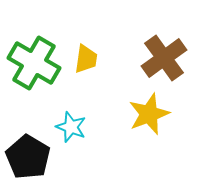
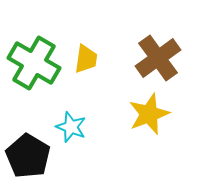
brown cross: moved 6 px left
black pentagon: moved 1 px up
